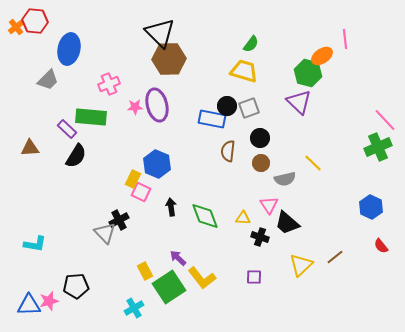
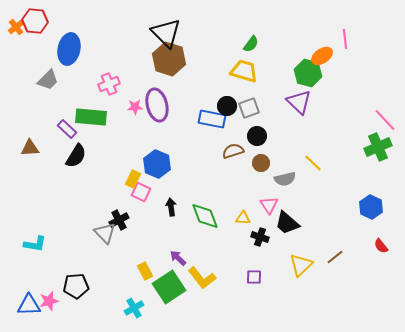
black triangle at (160, 33): moved 6 px right
brown hexagon at (169, 59): rotated 20 degrees clockwise
black circle at (260, 138): moved 3 px left, 2 px up
brown semicircle at (228, 151): moved 5 px right; rotated 65 degrees clockwise
